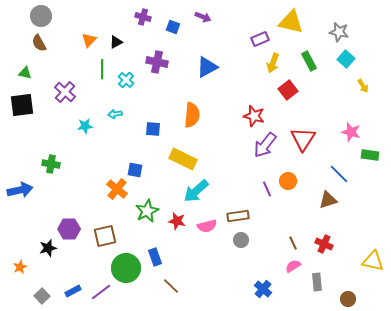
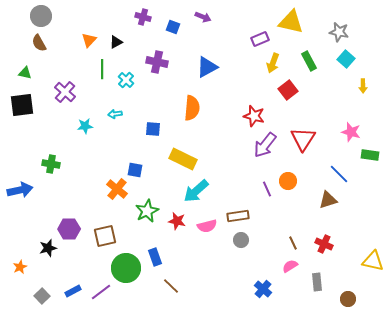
yellow arrow at (363, 86): rotated 32 degrees clockwise
orange semicircle at (192, 115): moved 7 px up
pink semicircle at (293, 266): moved 3 px left
